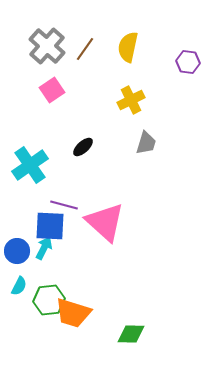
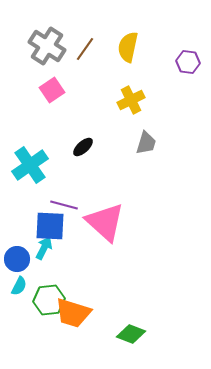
gray cross: rotated 9 degrees counterclockwise
blue circle: moved 8 px down
green diamond: rotated 20 degrees clockwise
